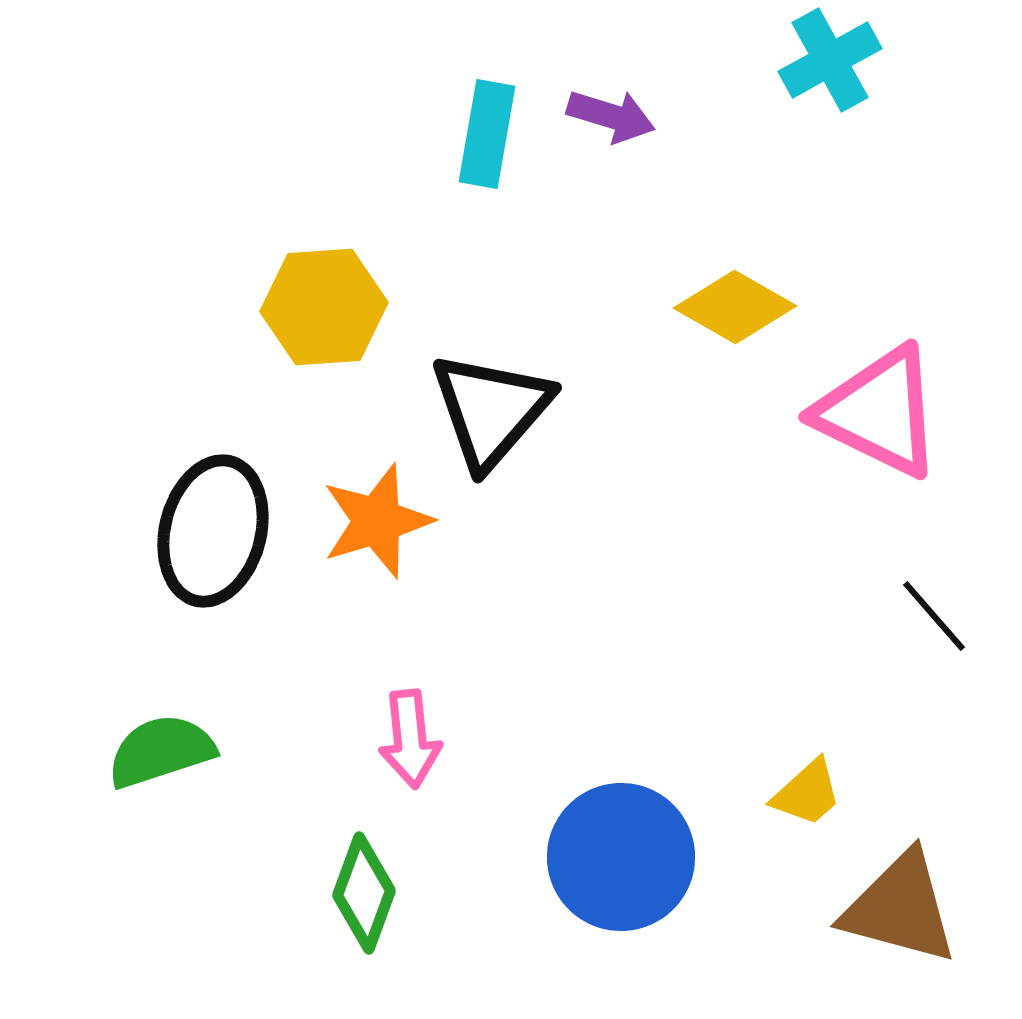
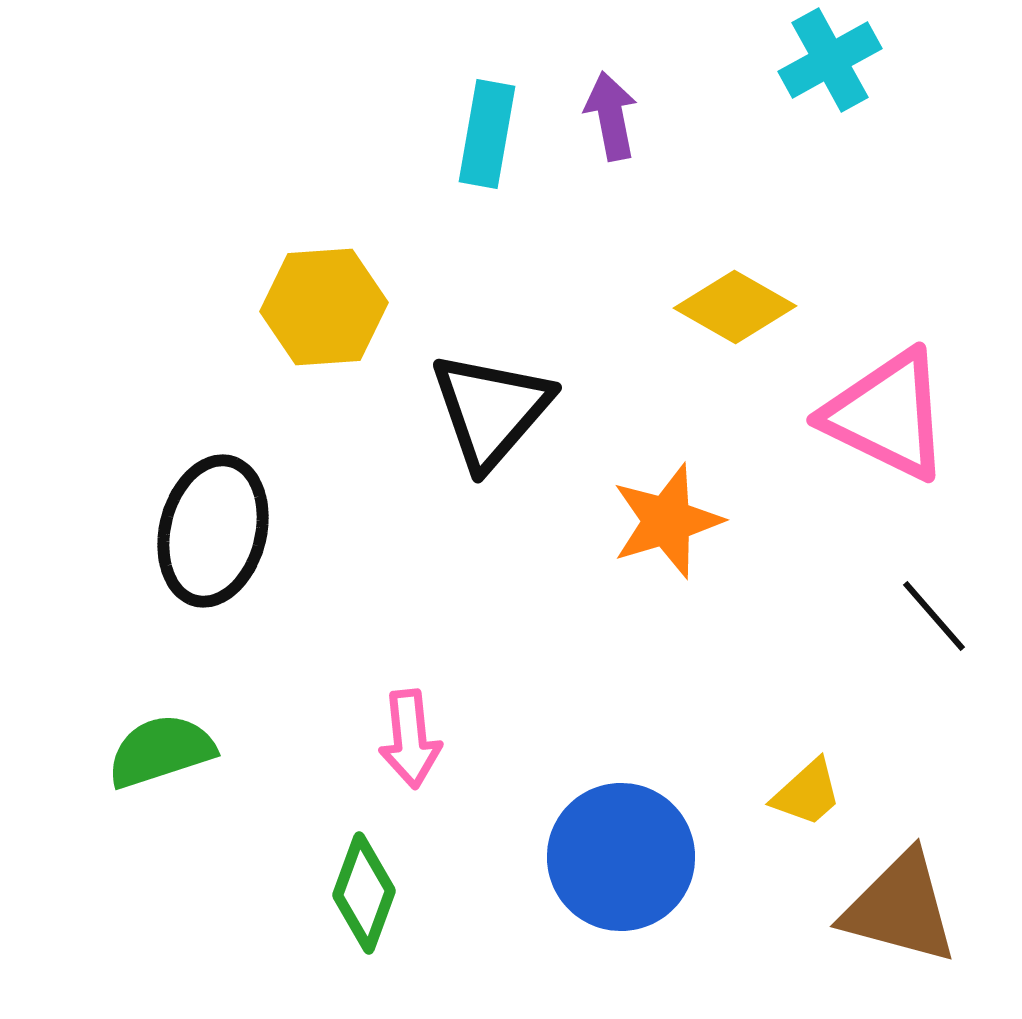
purple arrow: rotated 118 degrees counterclockwise
pink triangle: moved 8 px right, 3 px down
orange star: moved 290 px right
